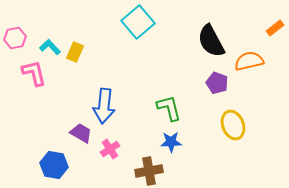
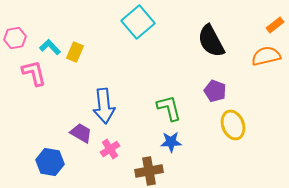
orange rectangle: moved 3 px up
orange semicircle: moved 17 px right, 5 px up
purple pentagon: moved 2 px left, 8 px down
blue arrow: rotated 12 degrees counterclockwise
blue hexagon: moved 4 px left, 3 px up
